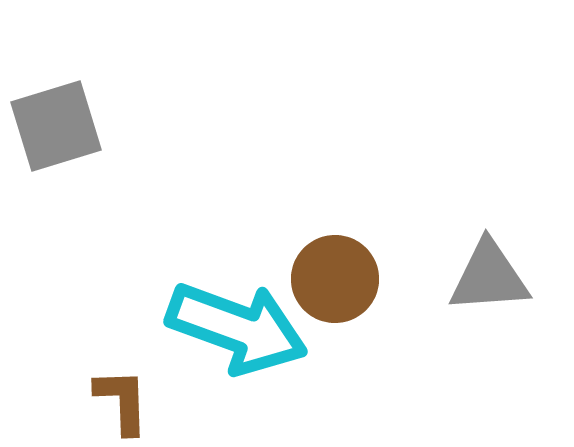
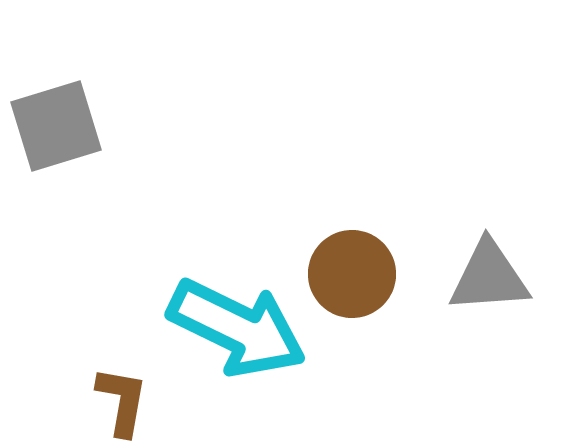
brown circle: moved 17 px right, 5 px up
cyan arrow: rotated 6 degrees clockwise
brown L-shape: rotated 12 degrees clockwise
